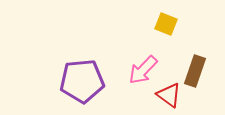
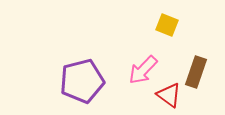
yellow square: moved 1 px right, 1 px down
brown rectangle: moved 1 px right, 1 px down
purple pentagon: rotated 9 degrees counterclockwise
